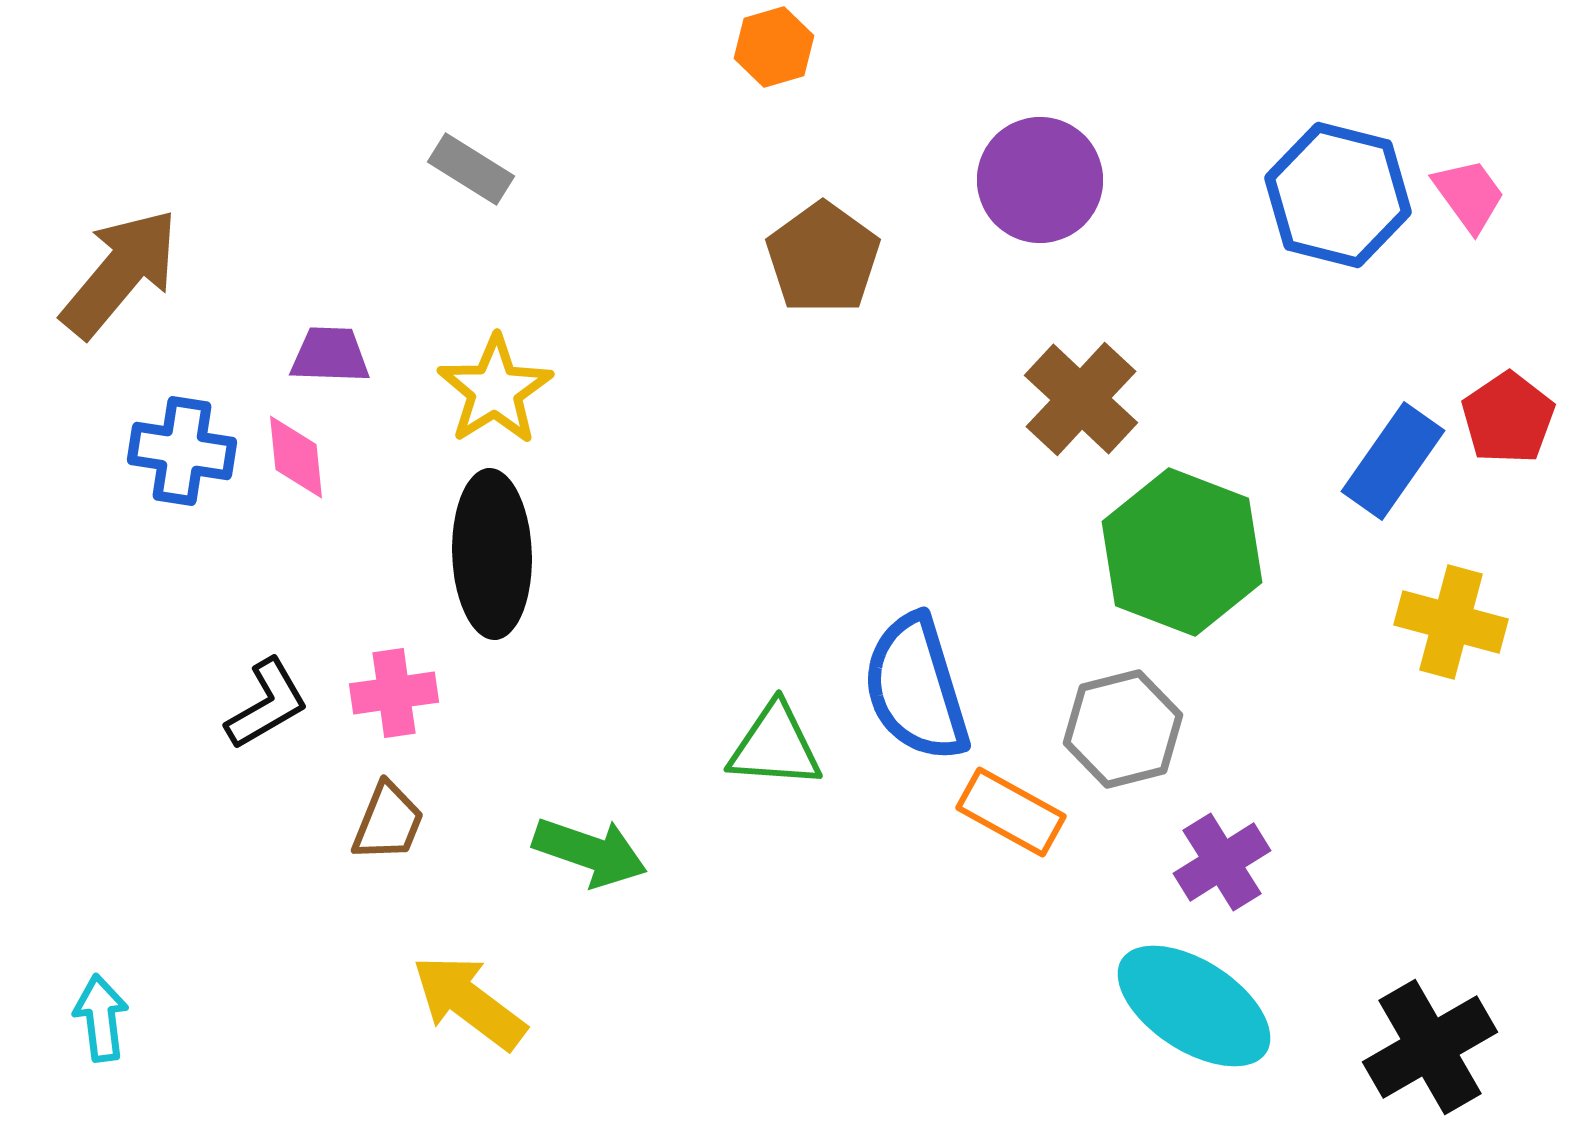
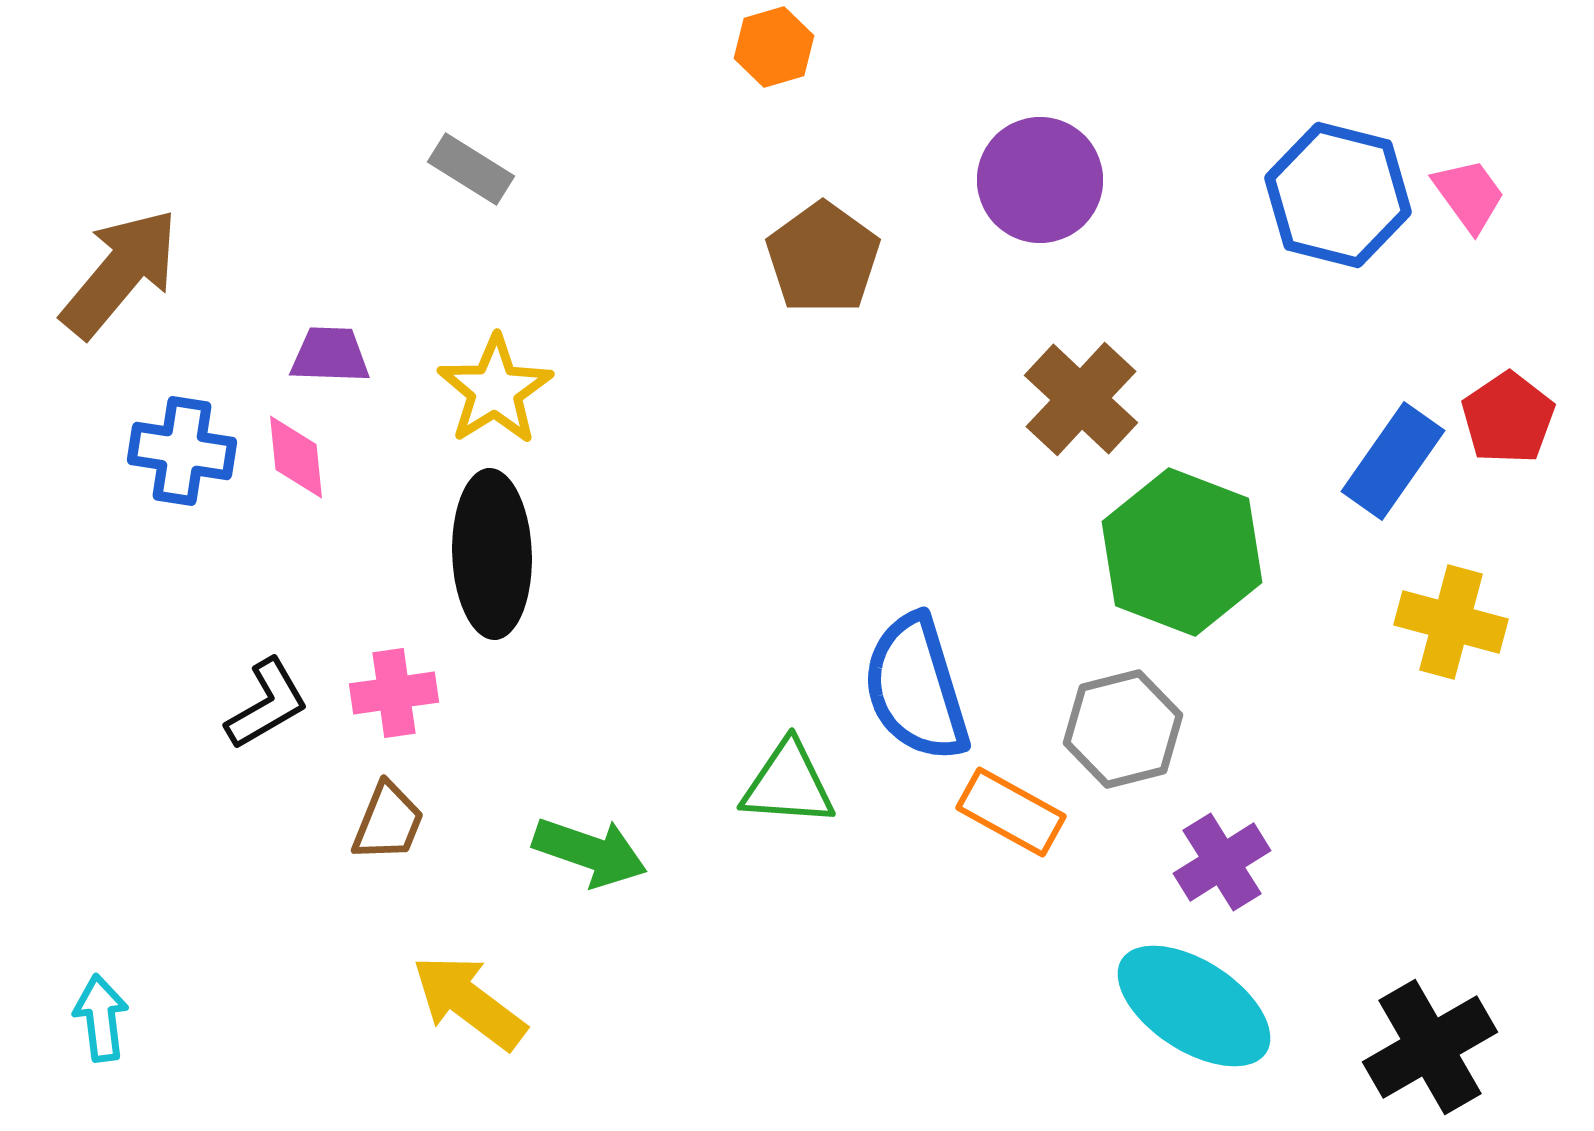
green triangle: moved 13 px right, 38 px down
